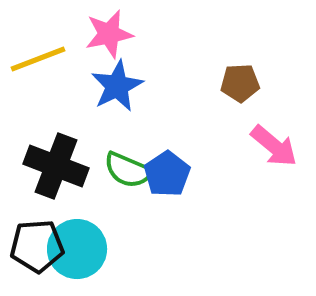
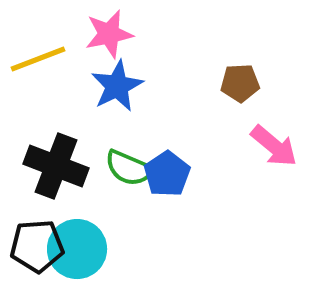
green semicircle: moved 1 px right, 2 px up
